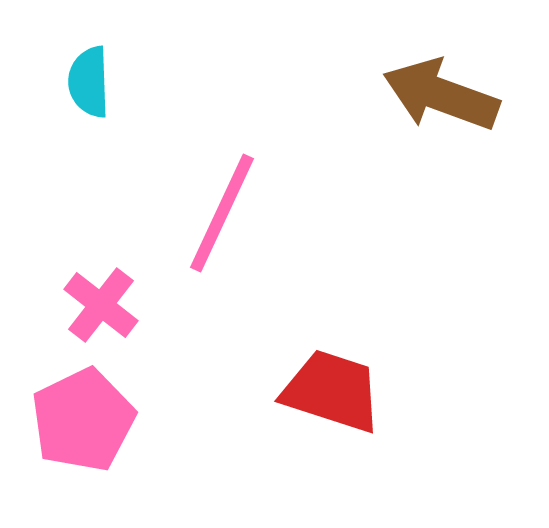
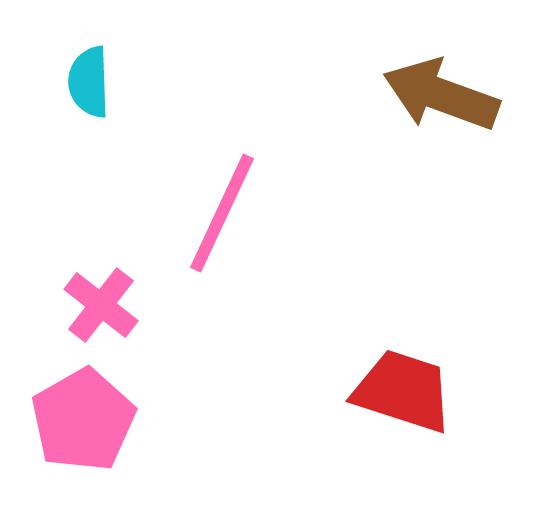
red trapezoid: moved 71 px right
pink pentagon: rotated 4 degrees counterclockwise
